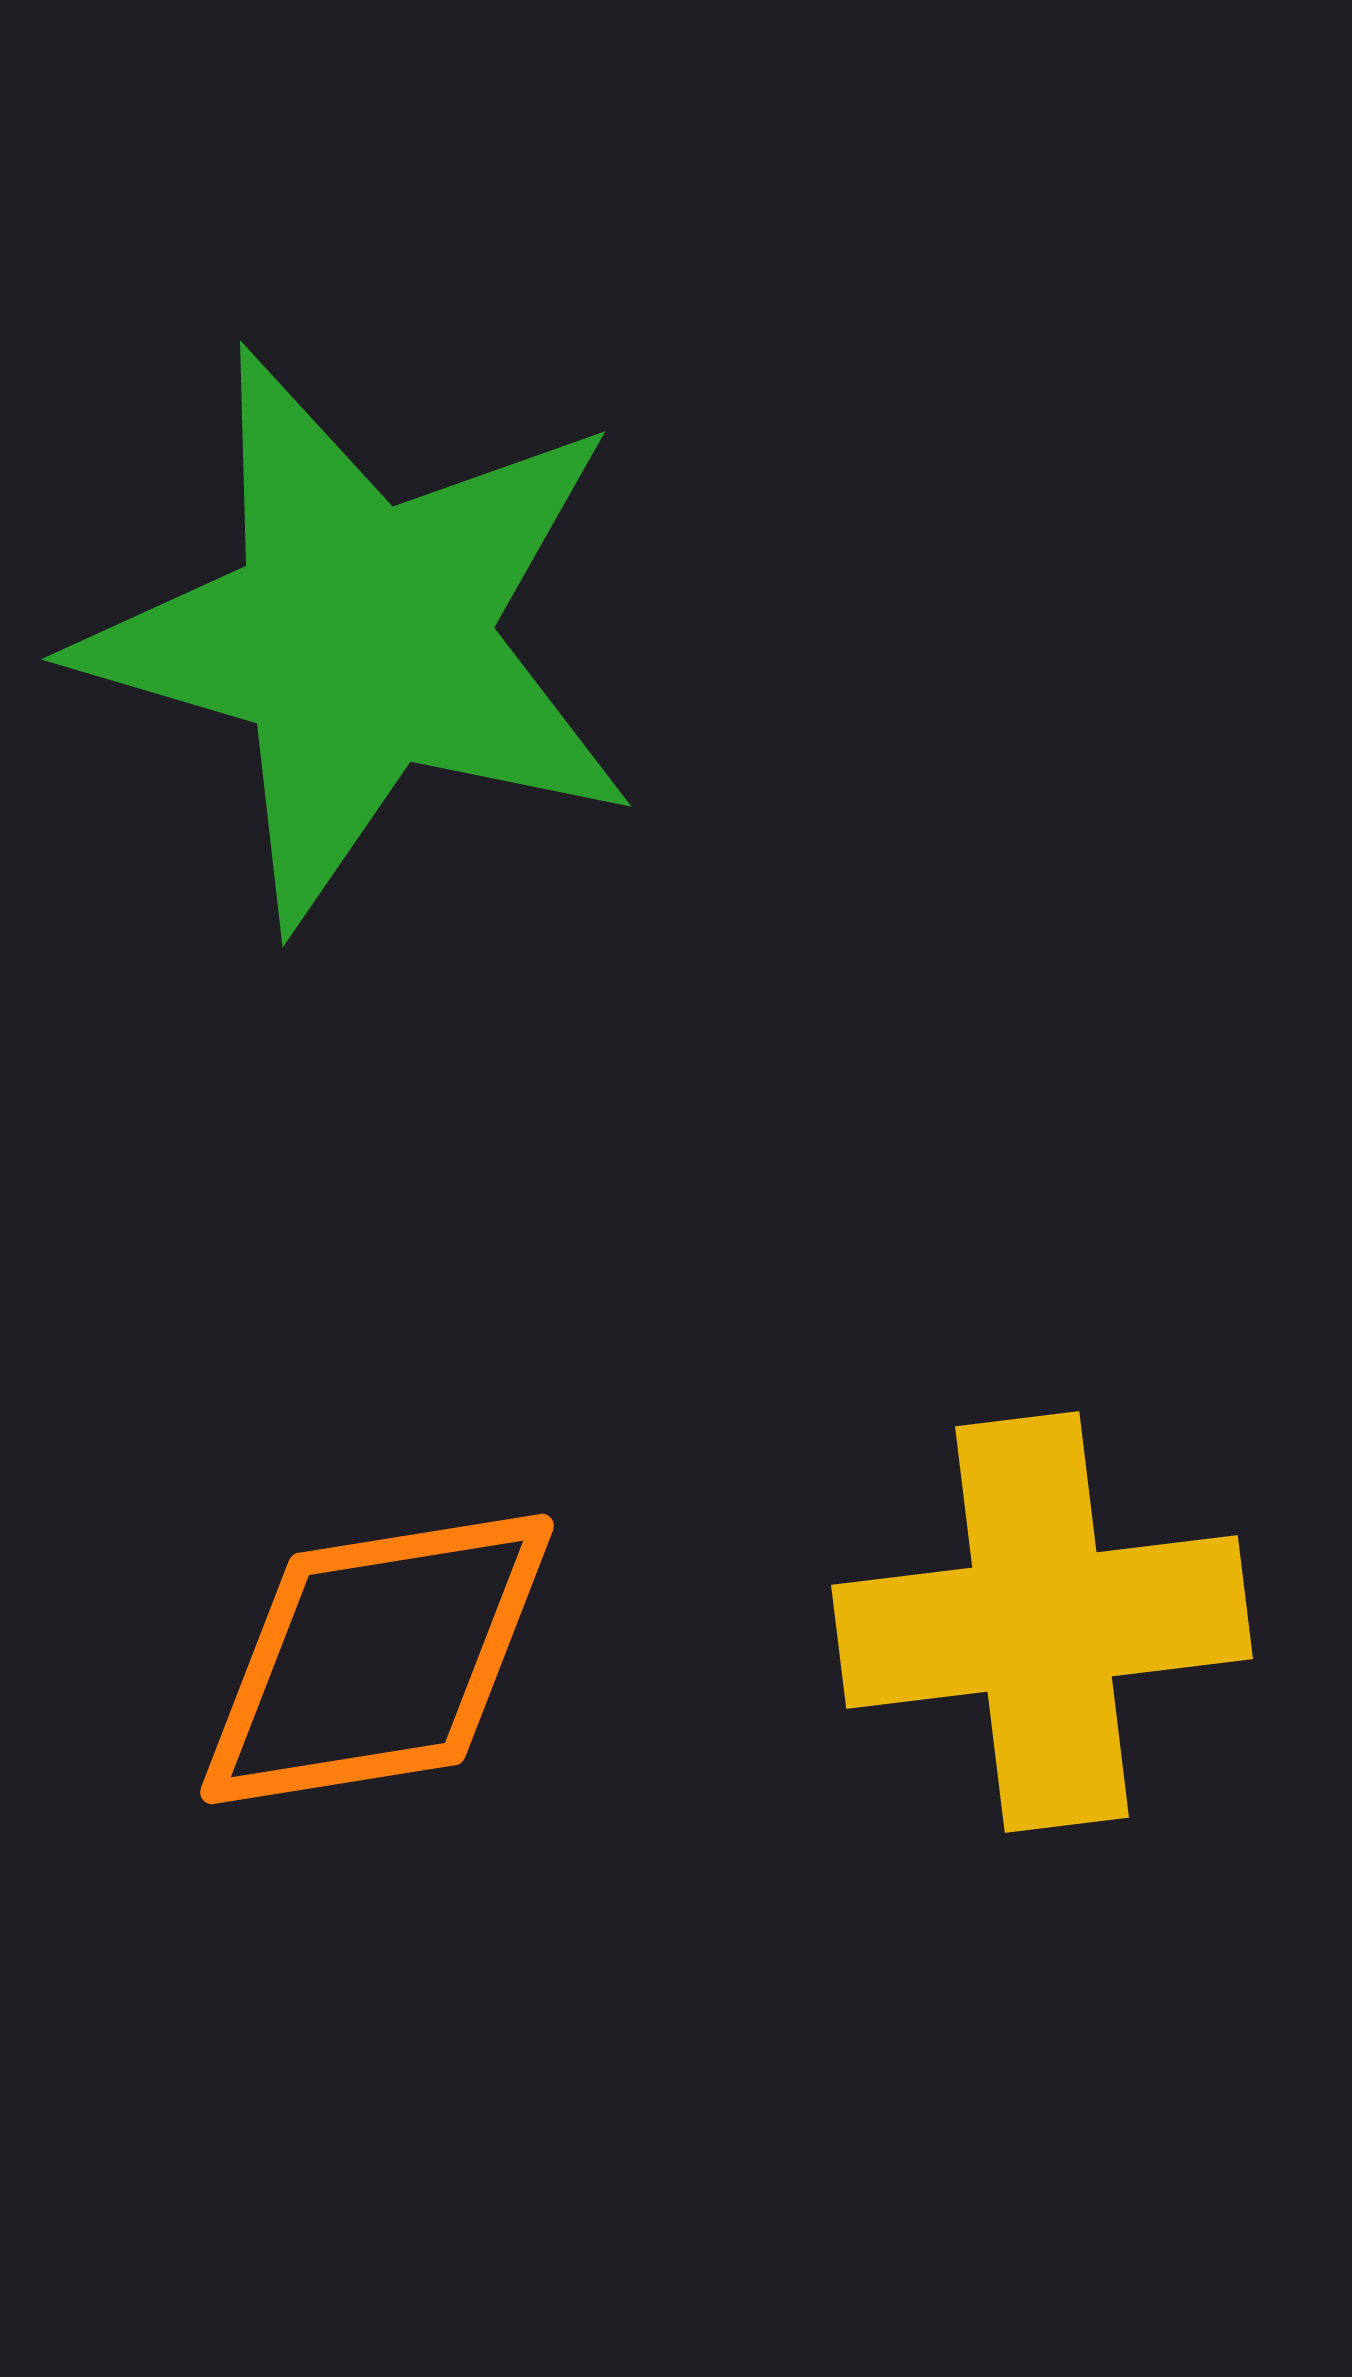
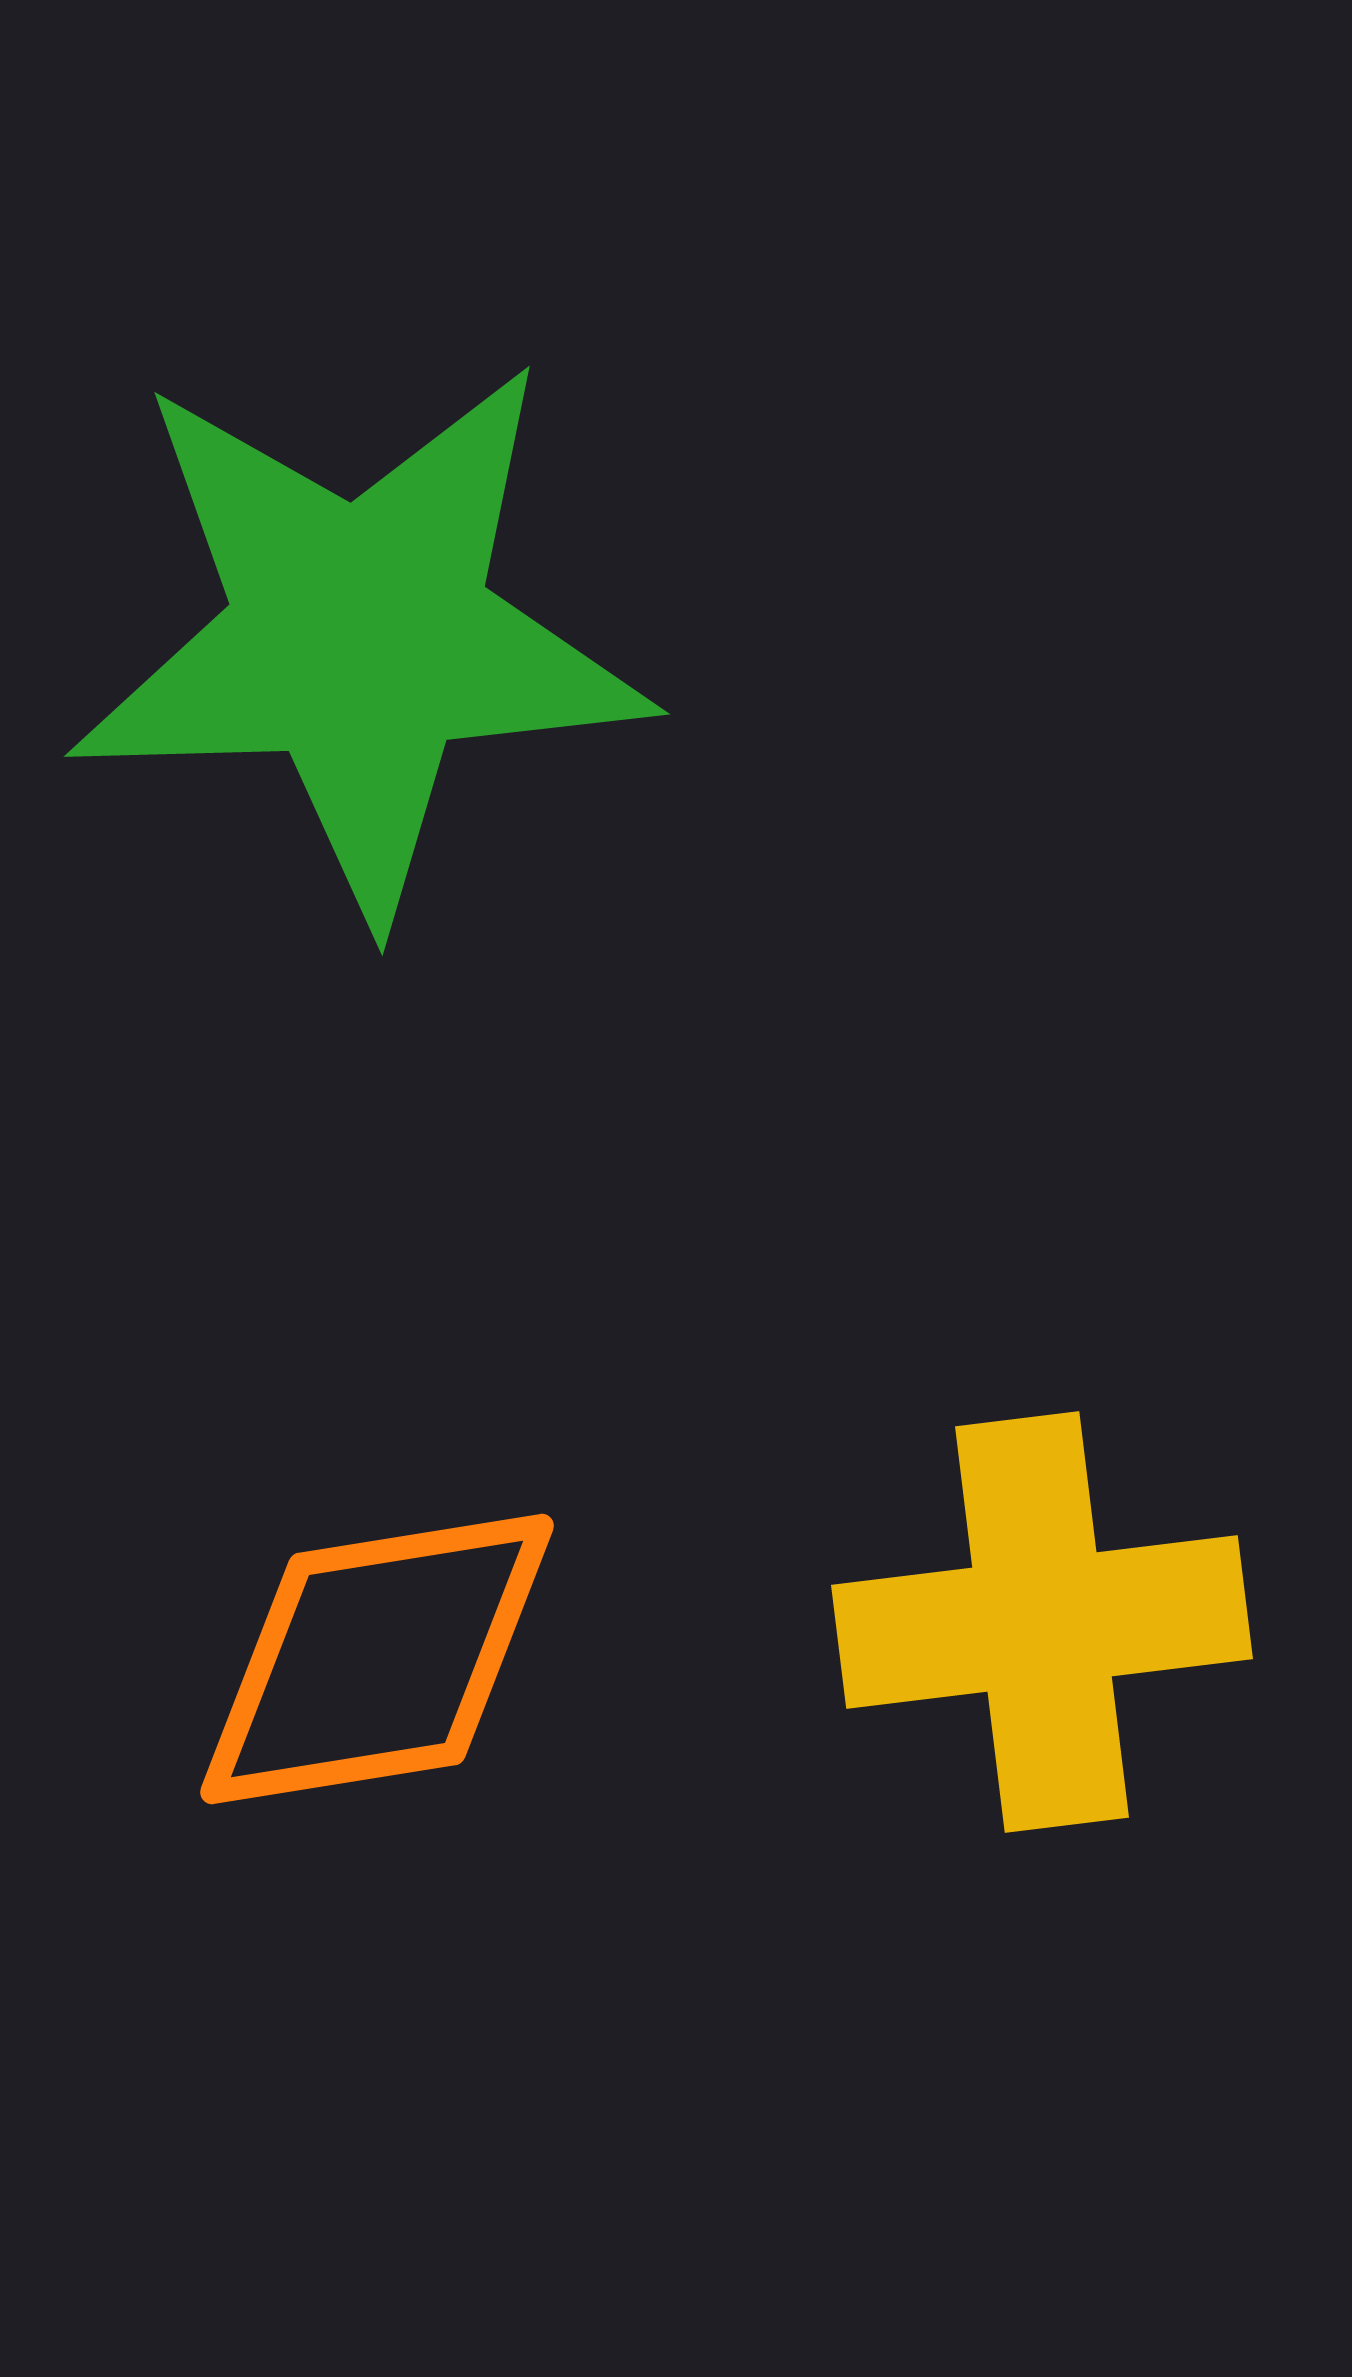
green star: rotated 18 degrees counterclockwise
